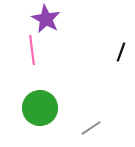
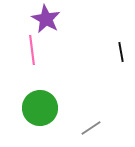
black line: rotated 30 degrees counterclockwise
